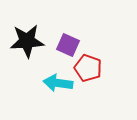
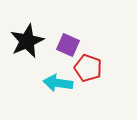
black star: rotated 20 degrees counterclockwise
